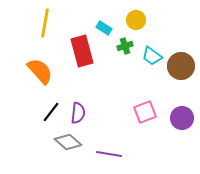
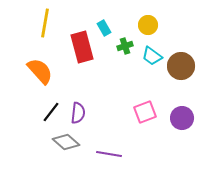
yellow circle: moved 12 px right, 5 px down
cyan rectangle: rotated 28 degrees clockwise
red rectangle: moved 4 px up
gray diamond: moved 2 px left
